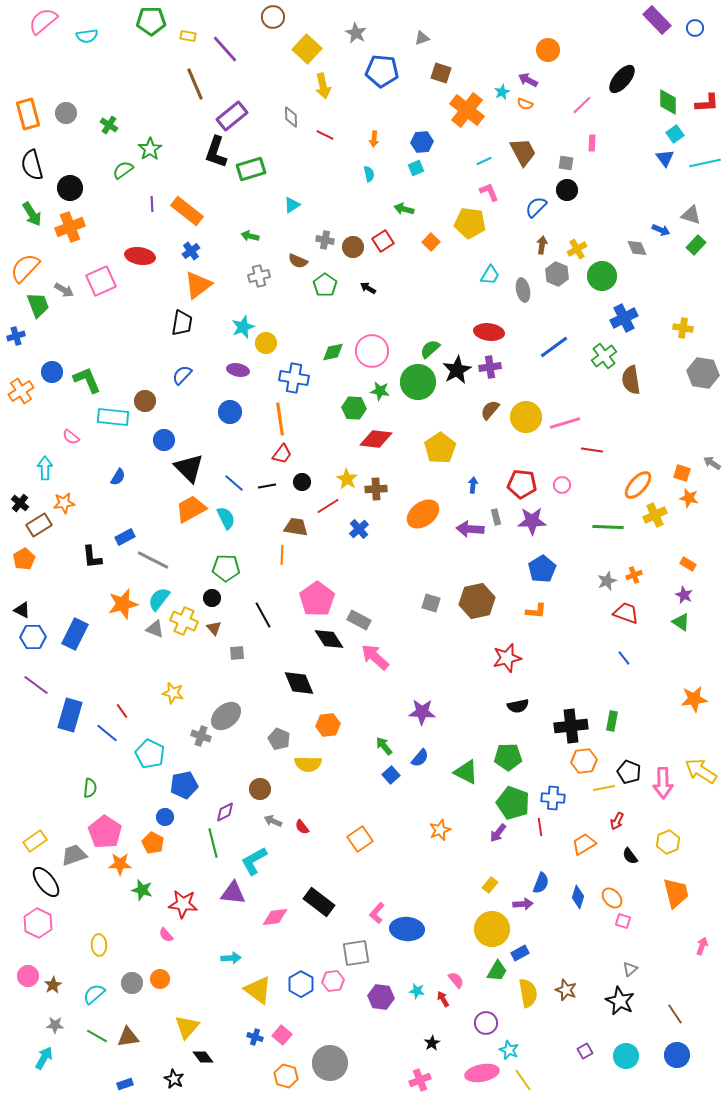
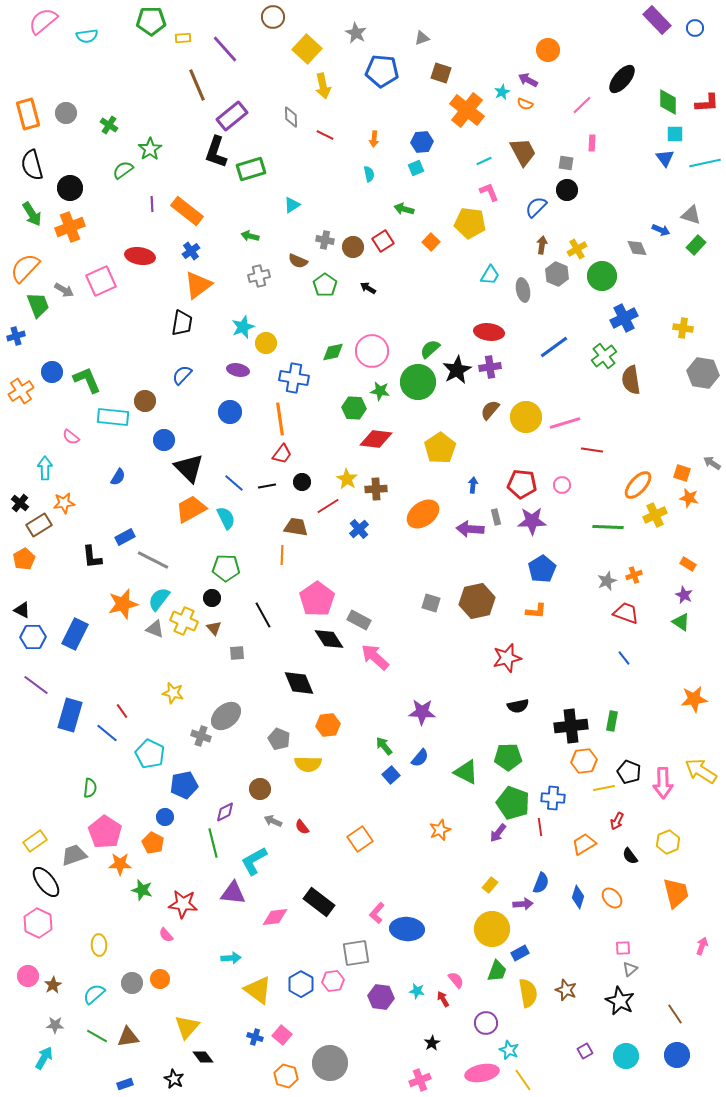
yellow rectangle at (188, 36): moved 5 px left, 2 px down; rotated 14 degrees counterclockwise
brown line at (195, 84): moved 2 px right, 1 px down
cyan square at (675, 134): rotated 36 degrees clockwise
pink square at (623, 921): moved 27 px down; rotated 21 degrees counterclockwise
green trapezoid at (497, 971): rotated 10 degrees counterclockwise
